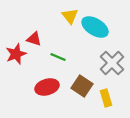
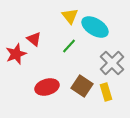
red triangle: rotated 21 degrees clockwise
green line: moved 11 px right, 11 px up; rotated 70 degrees counterclockwise
yellow rectangle: moved 6 px up
